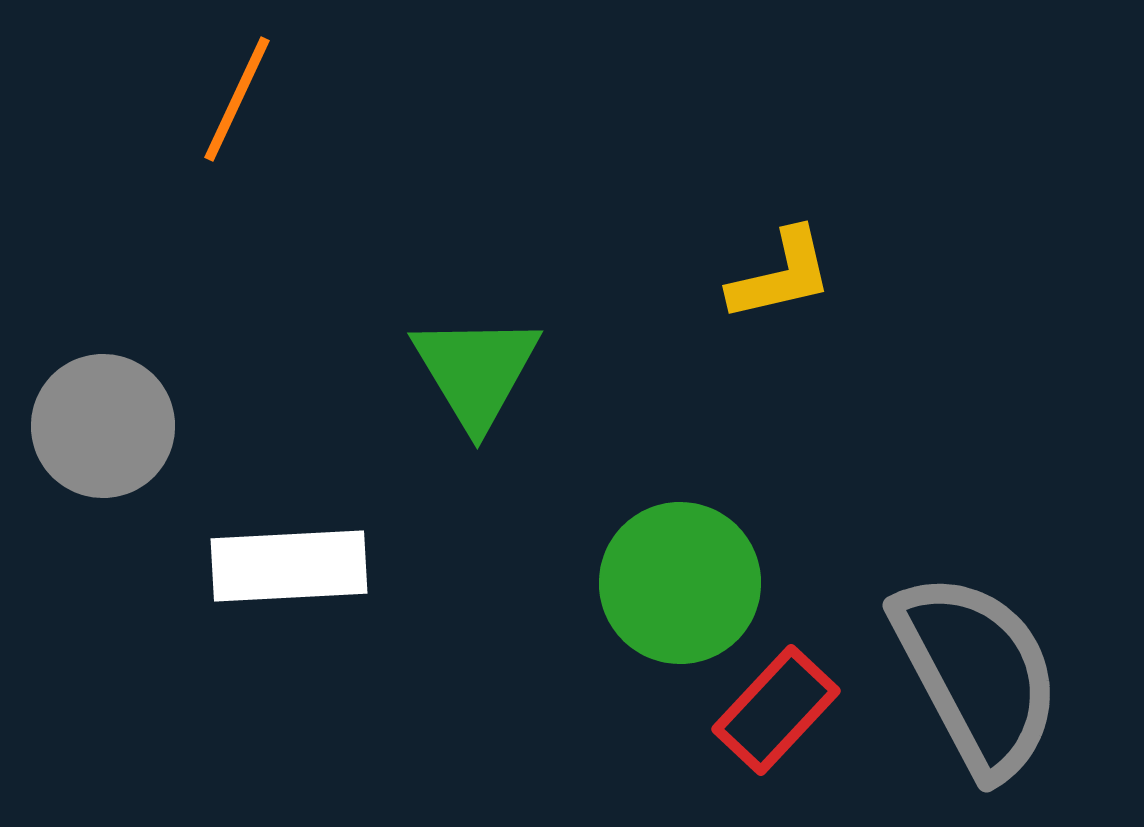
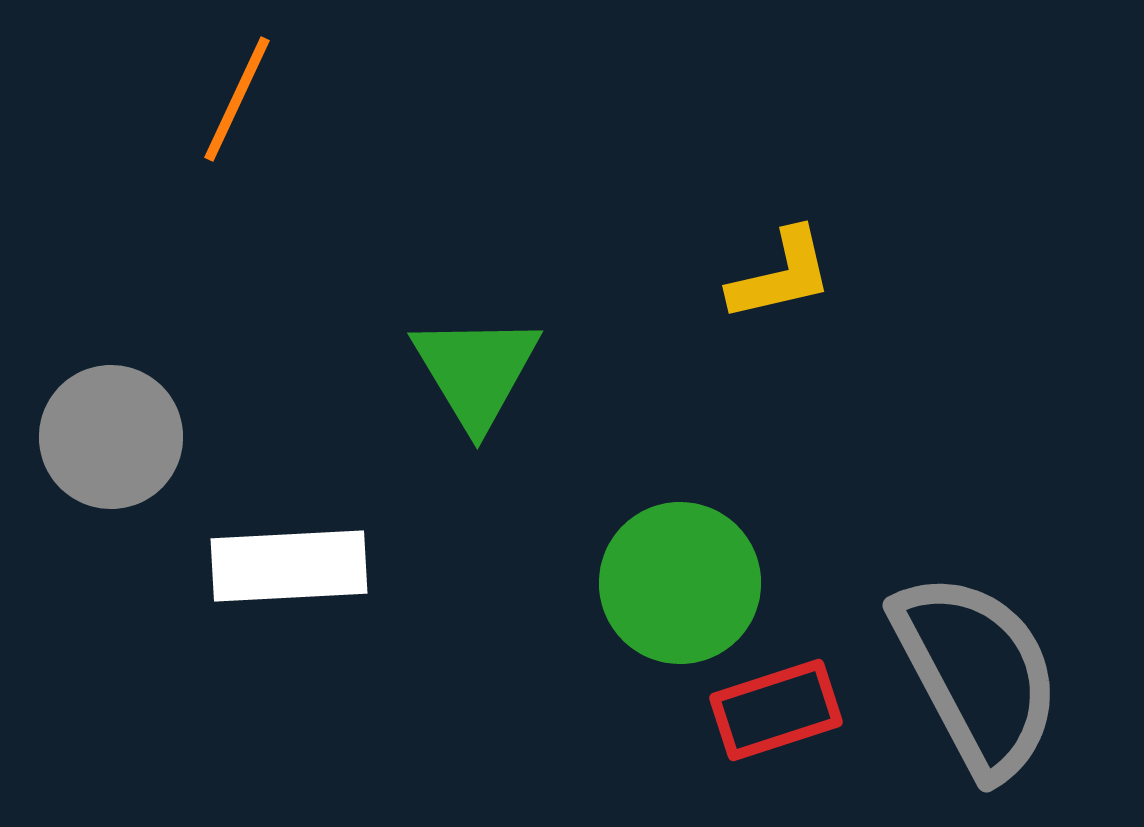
gray circle: moved 8 px right, 11 px down
red rectangle: rotated 29 degrees clockwise
